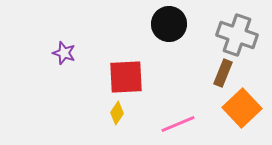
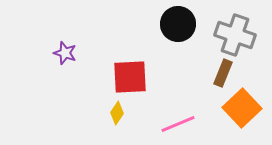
black circle: moved 9 px right
gray cross: moved 2 px left
purple star: moved 1 px right
red square: moved 4 px right
